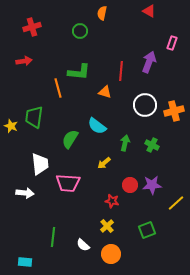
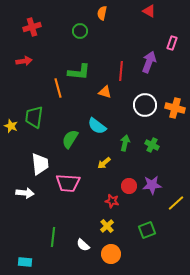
orange cross: moved 1 px right, 3 px up; rotated 30 degrees clockwise
red circle: moved 1 px left, 1 px down
